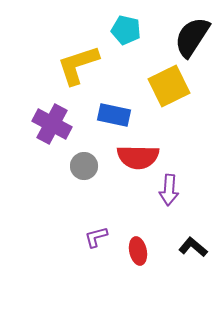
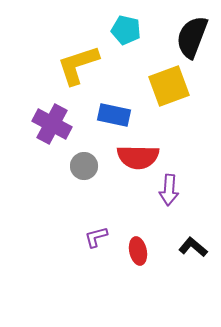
black semicircle: rotated 12 degrees counterclockwise
yellow square: rotated 6 degrees clockwise
